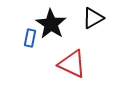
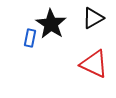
red triangle: moved 22 px right
